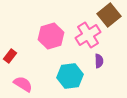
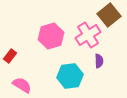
pink semicircle: moved 1 px left, 1 px down
